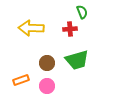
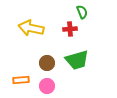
yellow arrow: rotated 10 degrees clockwise
orange rectangle: rotated 14 degrees clockwise
